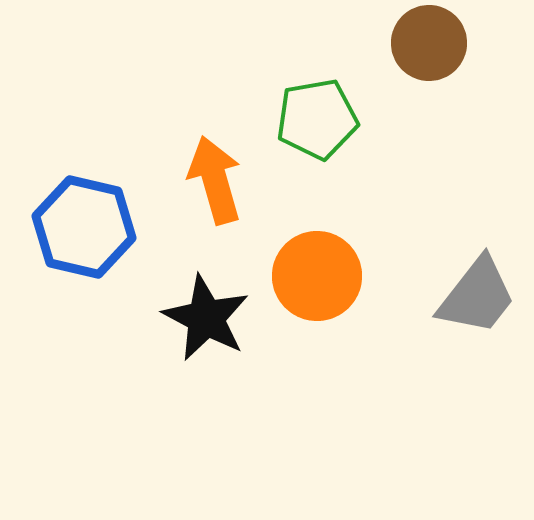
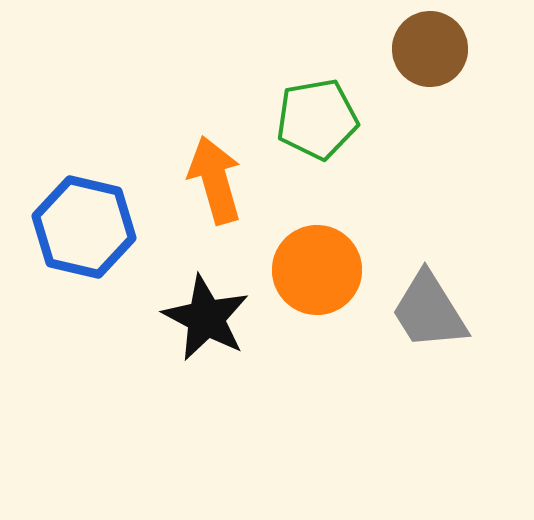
brown circle: moved 1 px right, 6 px down
orange circle: moved 6 px up
gray trapezoid: moved 48 px left, 15 px down; rotated 110 degrees clockwise
